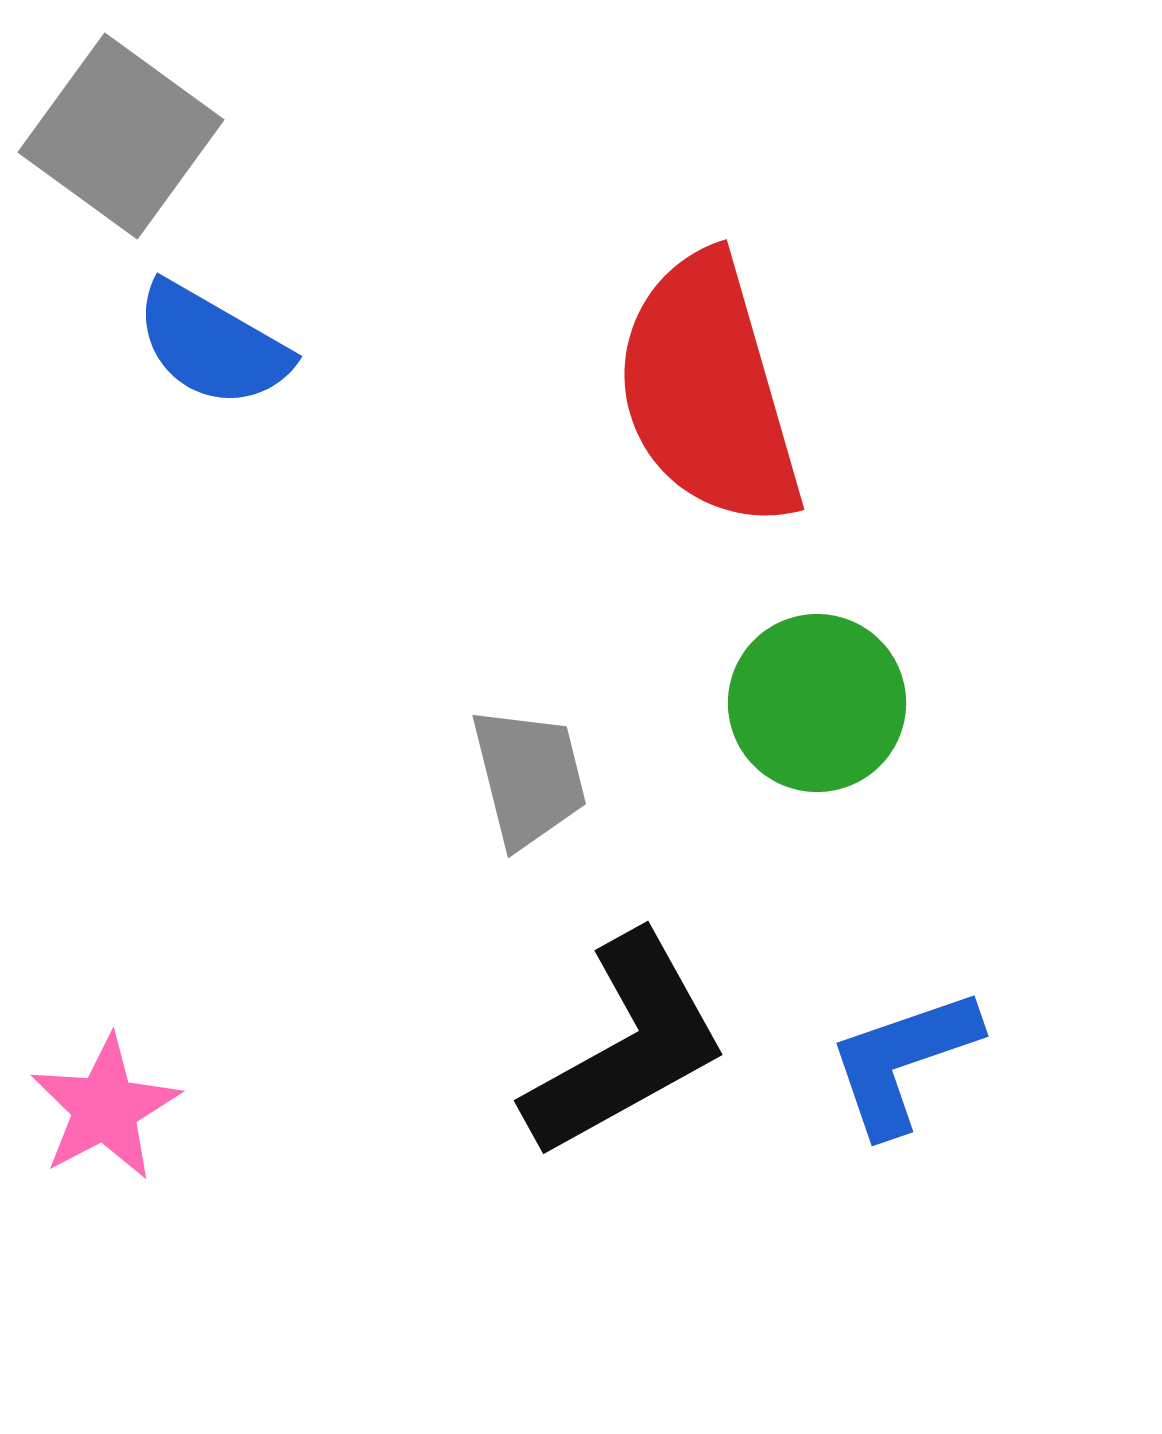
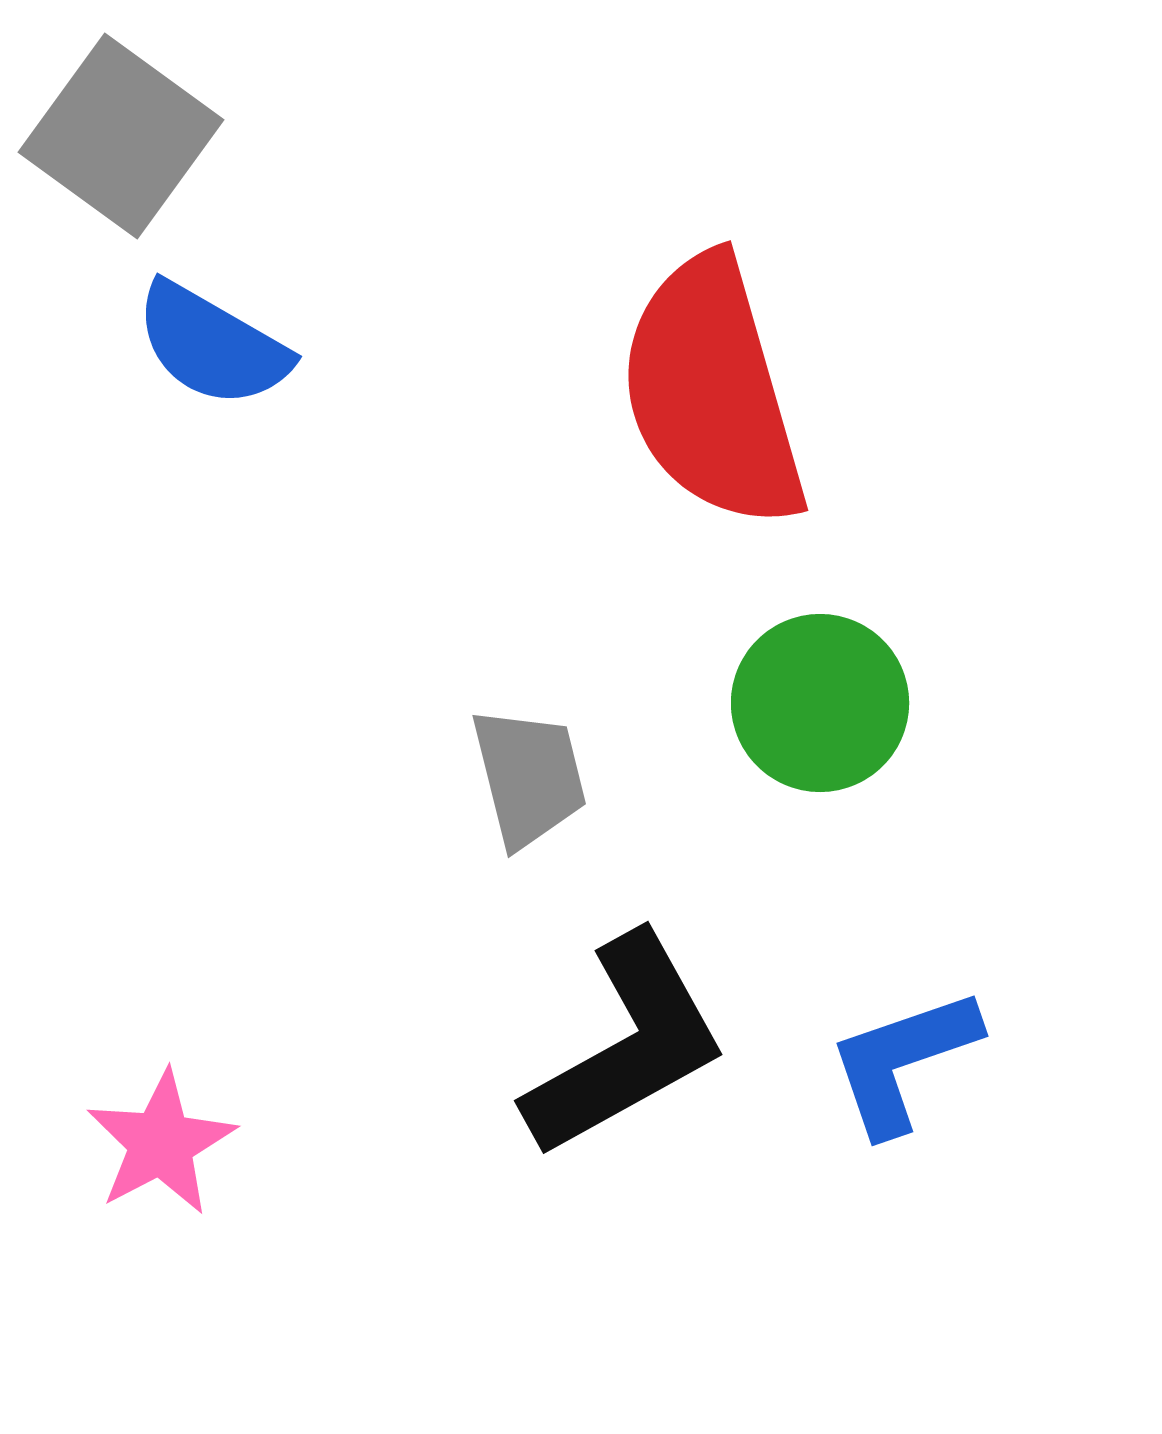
red semicircle: moved 4 px right, 1 px down
green circle: moved 3 px right
pink star: moved 56 px right, 35 px down
